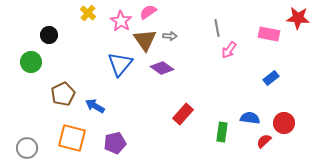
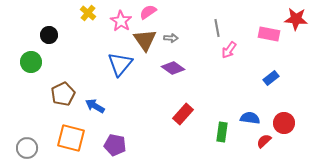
red star: moved 2 px left, 1 px down
gray arrow: moved 1 px right, 2 px down
purple diamond: moved 11 px right
orange square: moved 1 px left
purple pentagon: moved 2 px down; rotated 25 degrees clockwise
